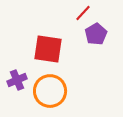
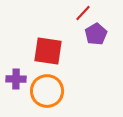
red square: moved 2 px down
purple cross: moved 1 px left, 1 px up; rotated 24 degrees clockwise
orange circle: moved 3 px left
